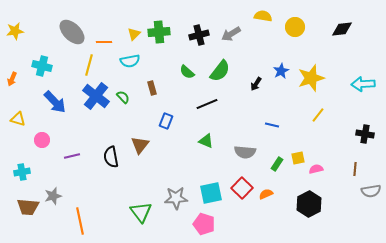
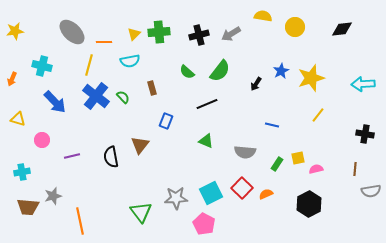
cyan square at (211, 193): rotated 15 degrees counterclockwise
pink pentagon at (204, 224): rotated 10 degrees clockwise
